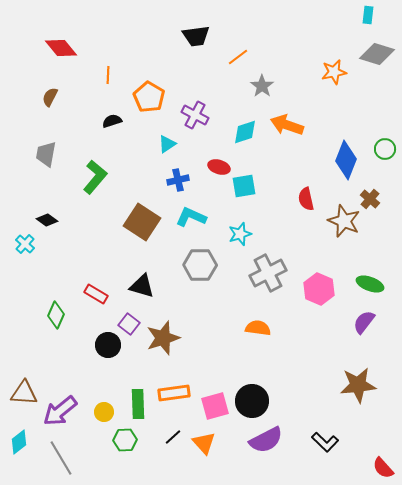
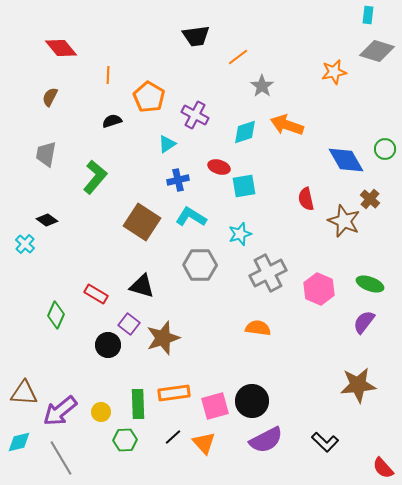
gray diamond at (377, 54): moved 3 px up
blue diamond at (346, 160): rotated 51 degrees counterclockwise
cyan L-shape at (191, 217): rotated 8 degrees clockwise
yellow circle at (104, 412): moved 3 px left
cyan diamond at (19, 442): rotated 25 degrees clockwise
